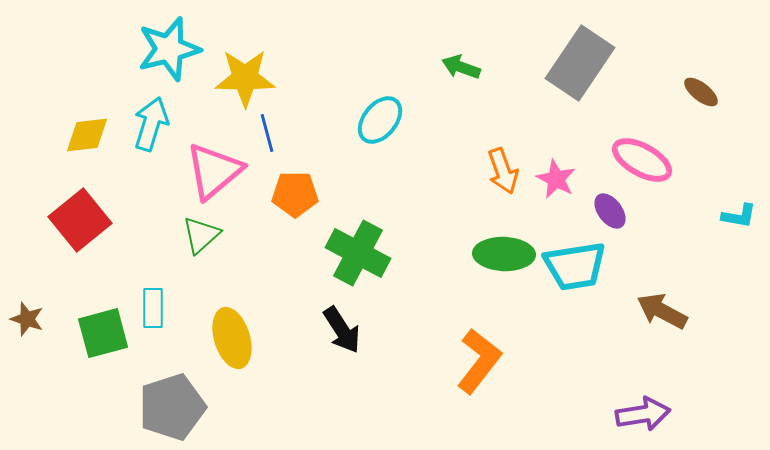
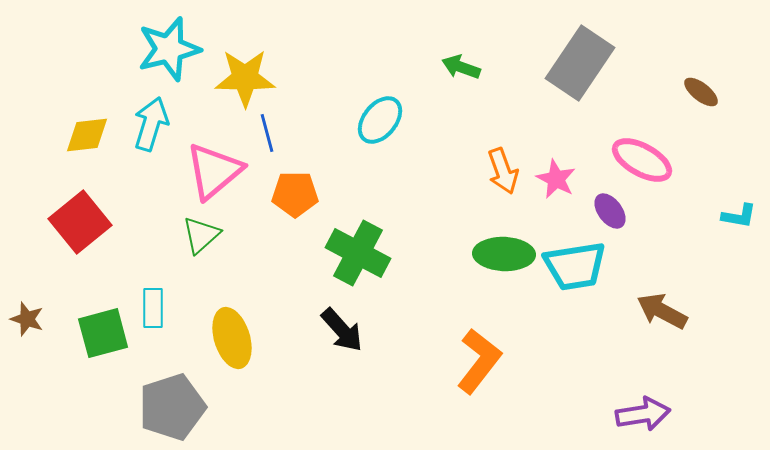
red square: moved 2 px down
black arrow: rotated 9 degrees counterclockwise
